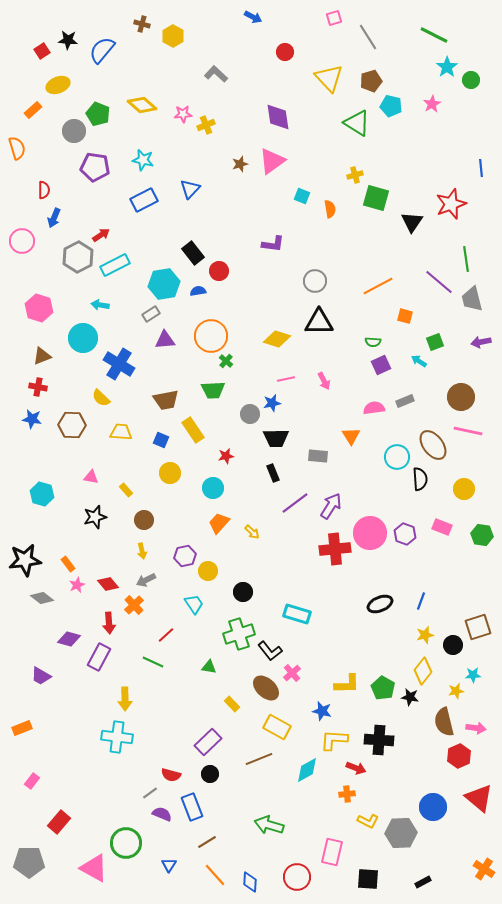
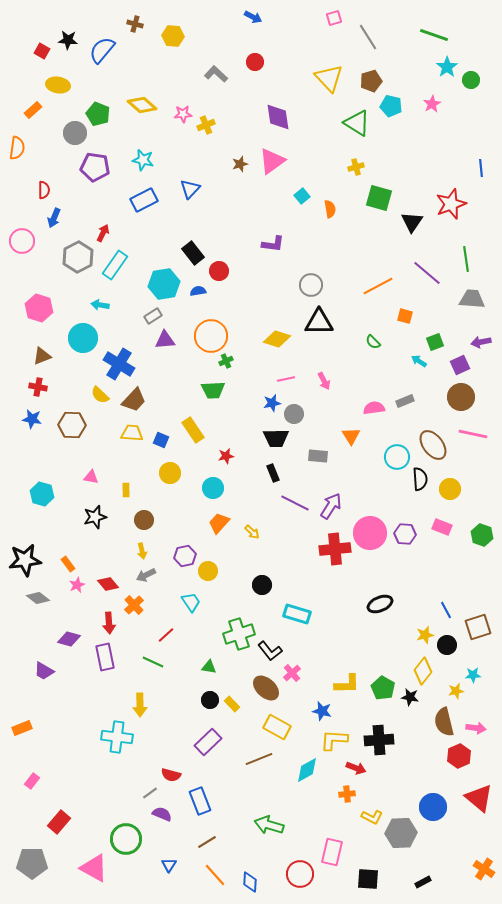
brown cross at (142, 24): moved 7 px left
green line at (434, 35): rotated 8 degrees counterclockwise
yellow hexagon at (173, 36): rotated 25 degrees counterclockwise
red square at (42, 51): rotated 28 degrees counterclockwise
red circle at (285, 52): moved 30 px left, 10 px down
yellow ellipse at (58, 85): rotated 30 degrees clockwise
gray circle at (74, 131): moved 1 px right, 2 px down
orange semicircle at (17, 148): rotated 25 degrees clockwise
yellow cross at (355, 175): moved 1 px right, 8 px up
cyan square at (302, 196): rotated 28 degrees clockwise
green square at (376, 198): moved 3 px right
red arrow at (101, 235): moved 2 px right, 2 px up; rotated 30 degrees counterclockwise
cyan rectangle at (115, 265): rotated 28 degrees counterclockwise
gray circle at (315, 281): moved 4 px left, 4 px down
purple line at (439, 282): moved 12 px left, 9 px up
gray trapezoid at (472, 299): rotated 108 degrees clockwise
gray rectangle at (151, 314): moved 2 px right, 2 px down
green semicircle at (373, 342): rotated 42 degrees clockwise
green cross at (226, 361): rotated 24 degrees clockwise
purple square at (381, 365): moved 79 px right
yellow semicircle at (101, 398): moved 1 px left, 3 px up
brown trapezoid at (166, 400): moved 32 px left; rotated 36 degrees counterclockwise
gray circle at (250, 414): moved 44 px right
pink line at (468, 431): moved 5 px right, 3 px down
yellow trapezoid at (121, 432): moved 11 px right, 1 px down
yellow circle at (464, 489): moved 14 px left
yellow rectangle at (126, 490): rotated 40 degrees clockwise
purple line at (295, 503): rotated 64 degrees clockwise
purple hexagon at (405, 534): rotated 15 degrees counterclockwise
green hexagon at (482, 535): rotated 10 degrees clockwise
gray arrow at (146, 580): moved 5 px up
black circle at (243, 592): moved 19 px right, 7 px up
gray diamond at (42, 598): moved 4 px left
blue line at (421, 601): moved 25 px right, 9 px down; rotated 48 degrees counterclockwise
cyan trapezoid at (194, 604): moved 3 px left, 2 px up
black circle at (453, 645): moved 6 px left
purple rectangle at (99, 657): moved 6 px right; rotated 40 degrees counterclockwise
purple trapezoid at (41, 676): moved 3 px right, 5 px up
yellow arrow at (125, 699): moved 15 px right, 6 px down
black cross at (379, 740): rotated 8 degrees counterclockwise
black circle at (210, 774): moved 74 px up
blue rectangle at (192, 807): moved 8 px right, 6 px up
yellow L-shape at (368, 821): moved 4 px right, 4 px up
green circle at (126, 843): moved 4 px up
gray pentagon at (29, 862): moved 3 px right, 1 px down
red circle at (297, 877): moved 3 px right, 3 px up
